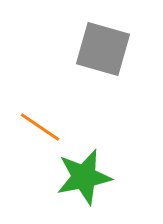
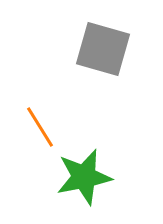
orange line: rotated 24 degrees clockwise
